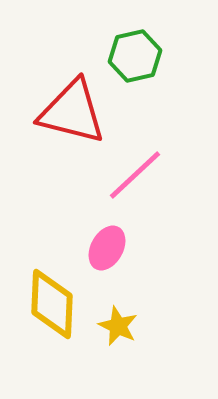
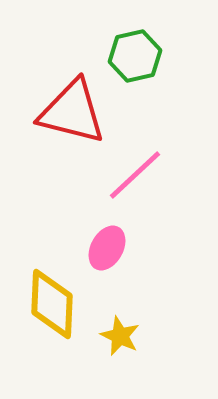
yellow star: moved 2 px right, 10 px down
